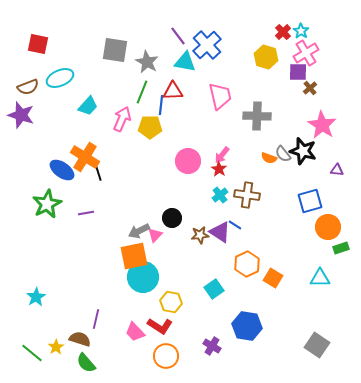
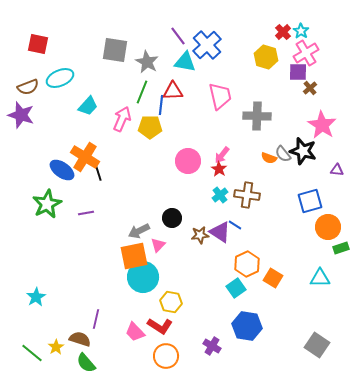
pink triangle at (155, 235): moved 3 px right, 10 px down
cyan square at (214, 289): moved 22 px right, 1 px up
